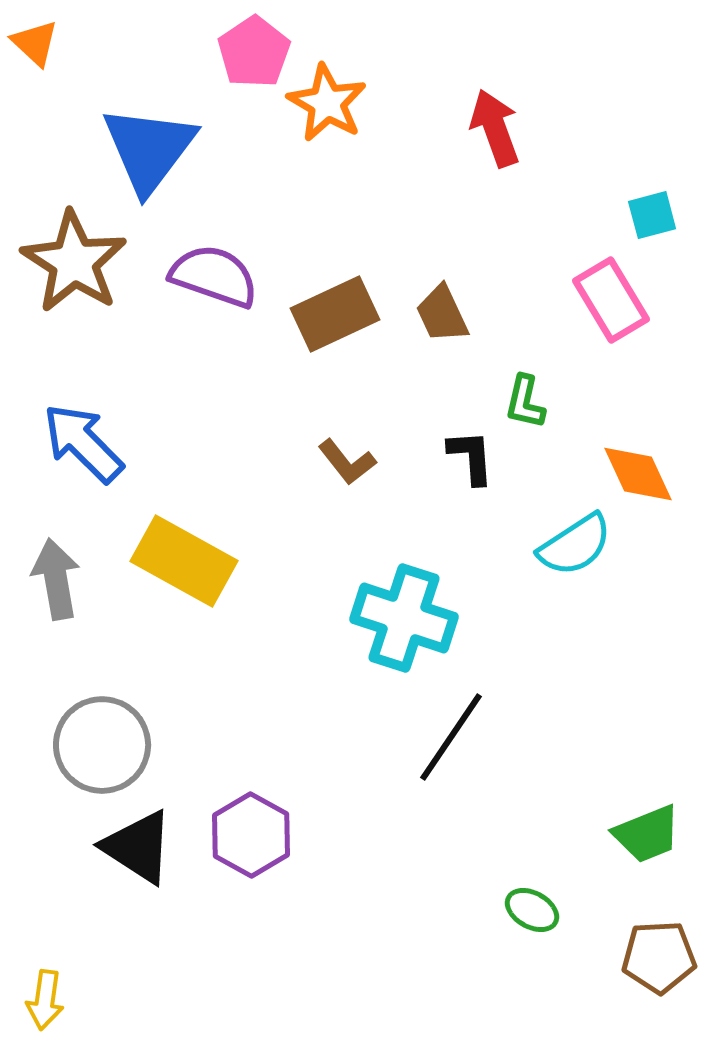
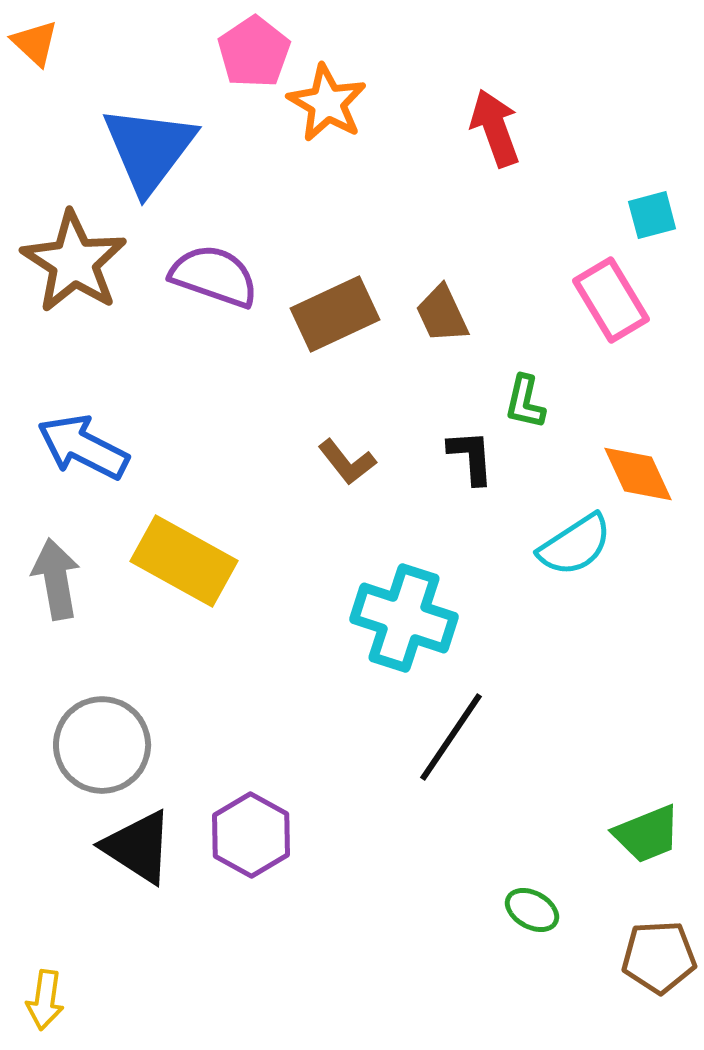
blue arrow: moved 4 px down; rotated 18 degrees counterclockwise
